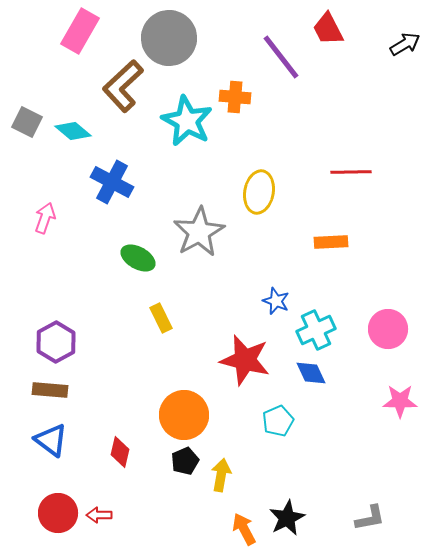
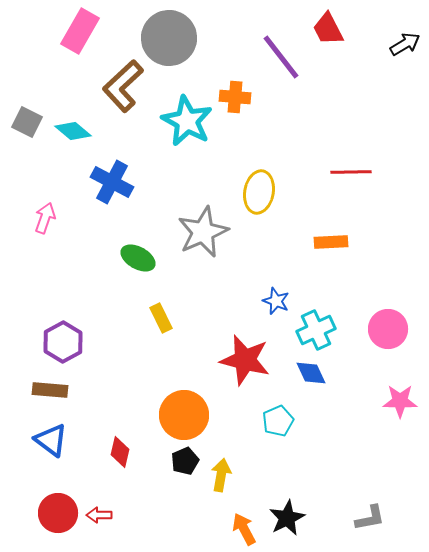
gray star: moved 4 px right; rotated 6 degrees clockwise
purple hexagon: moved 7 px right
